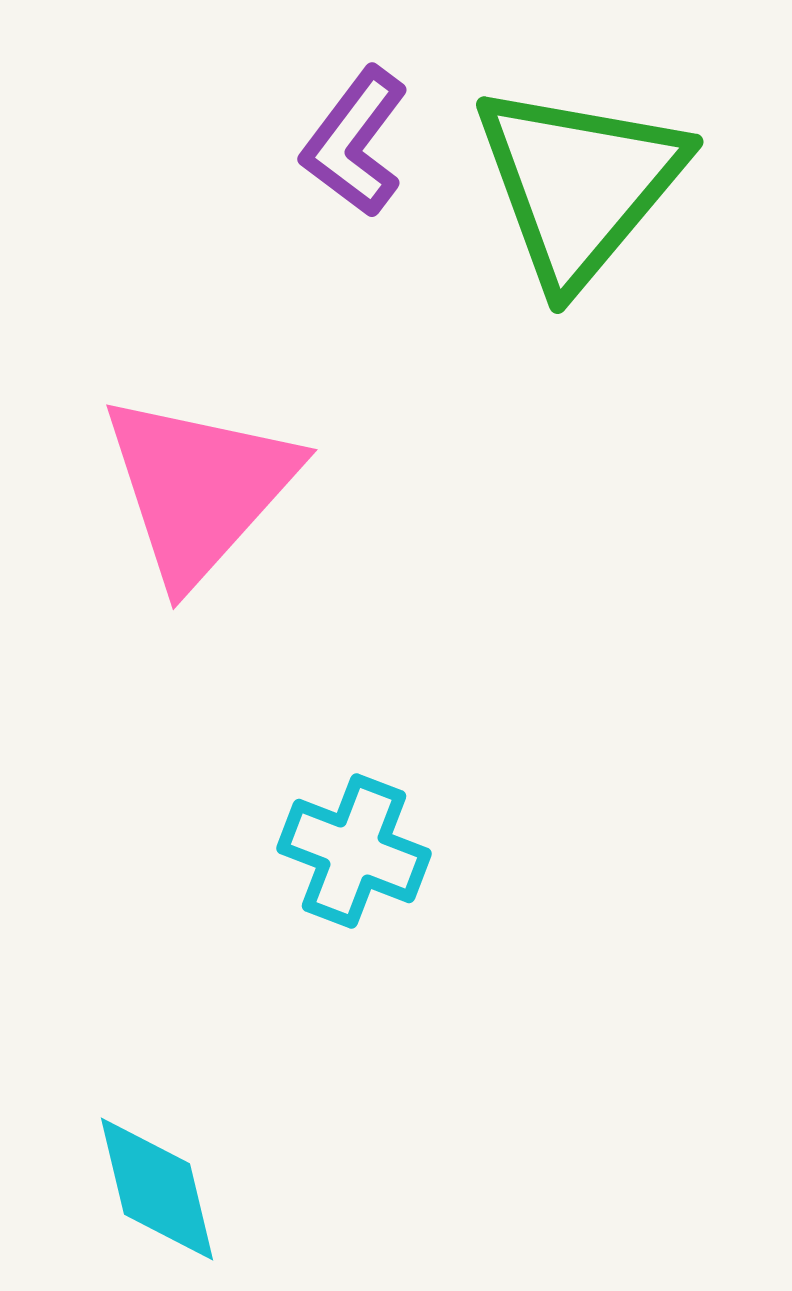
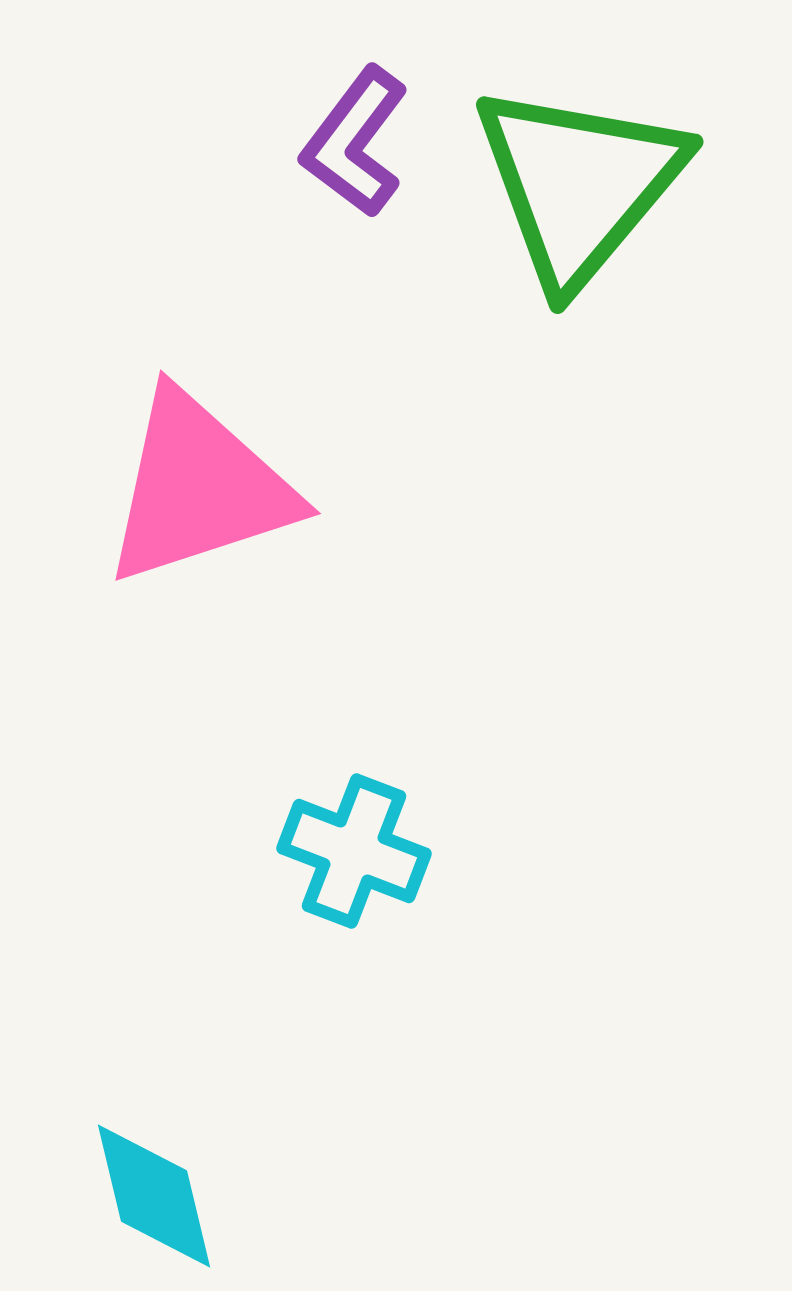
pink triangle: rotated 30 degrees clockwise
cyan diamond: moved 3 px left, 7 px down
